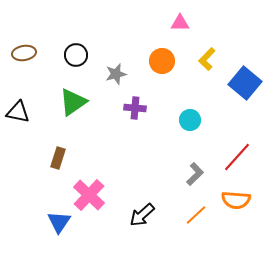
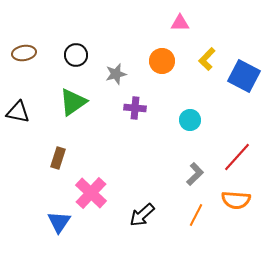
blue square: moved 1 px left, 7 px up; rotated 12 degrees counterclockwise
pink cross: moved 2 px right, 2 px up
orange line: rotated 20 degrees counterclockwise
